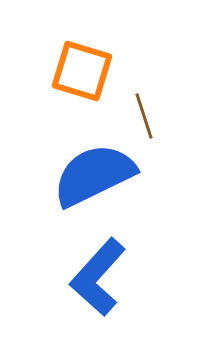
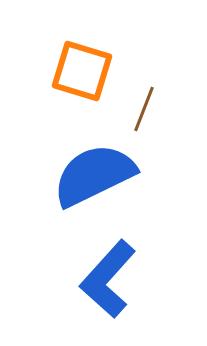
brown line: moved 7 px up; rotated 39 degrees clockwise
blue L-shape: moved 10 px right, 2 px down
